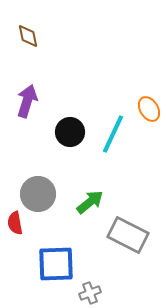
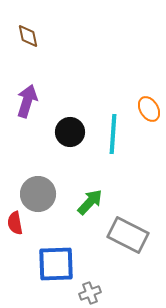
cyan line: rotated 21 degrees counterclockwise
green arrow: rotated 8 degrees counterclockwise
